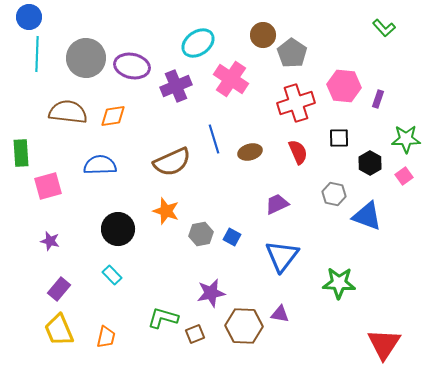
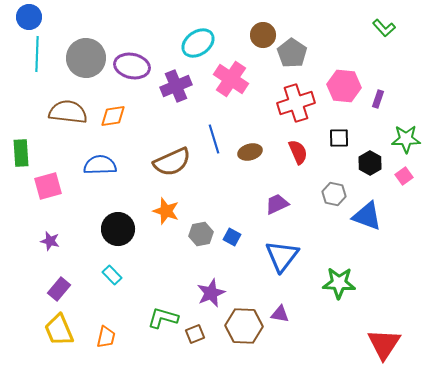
purple star at (211, 293): rotated 12 degrees counterclockwise
